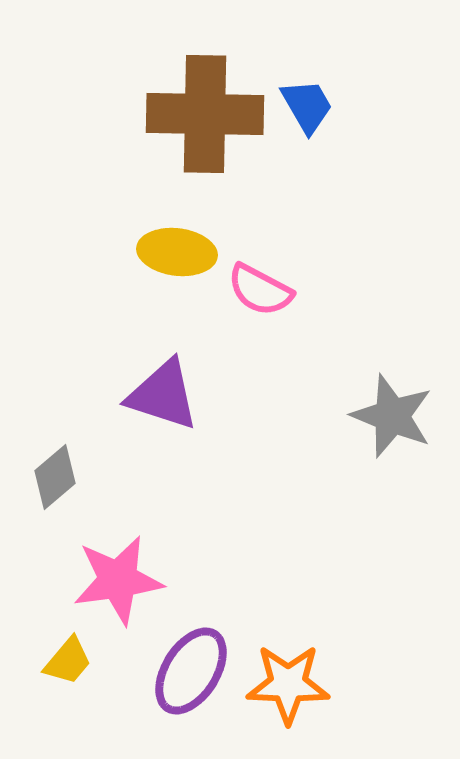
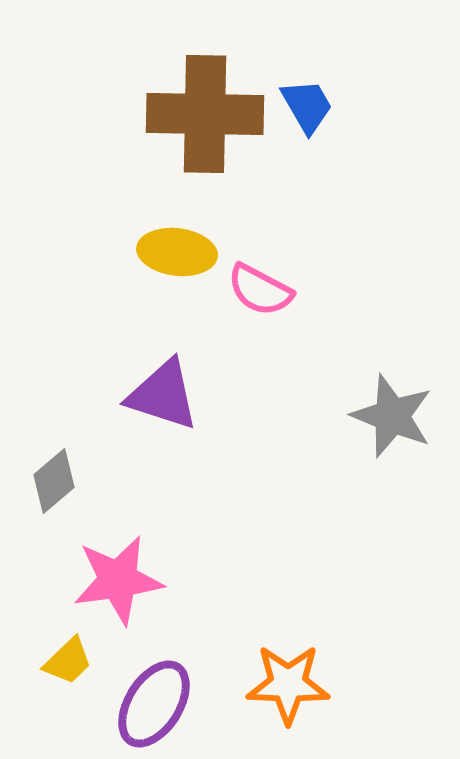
gray diamond: moved 1 px left, 4 px down
yellow trapezoid: rotated 6 degrees clockwise
purple ellipse: moved 37 px left, 33 px down
